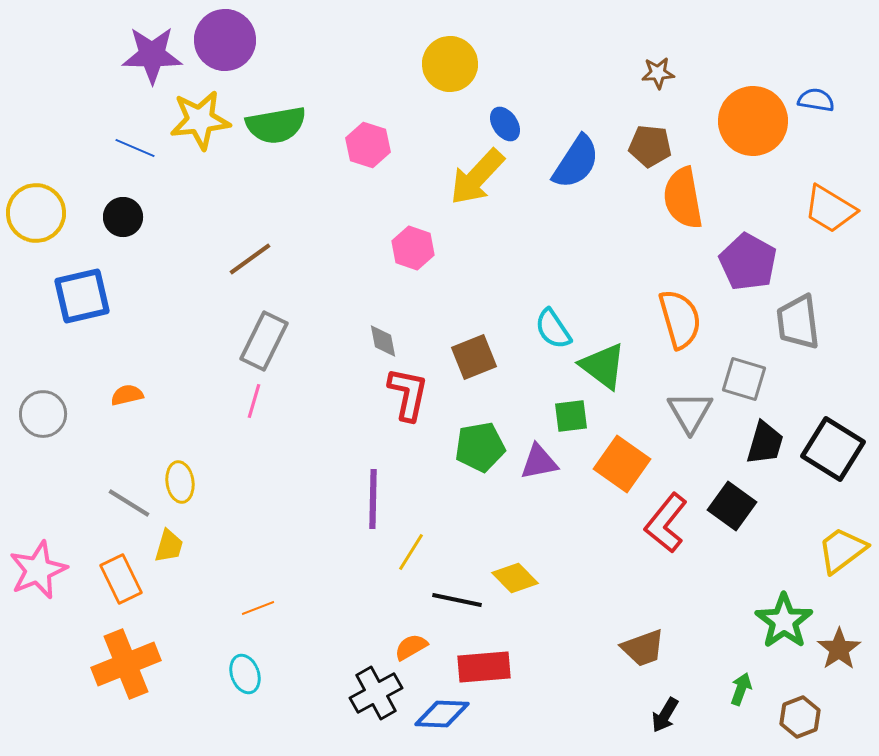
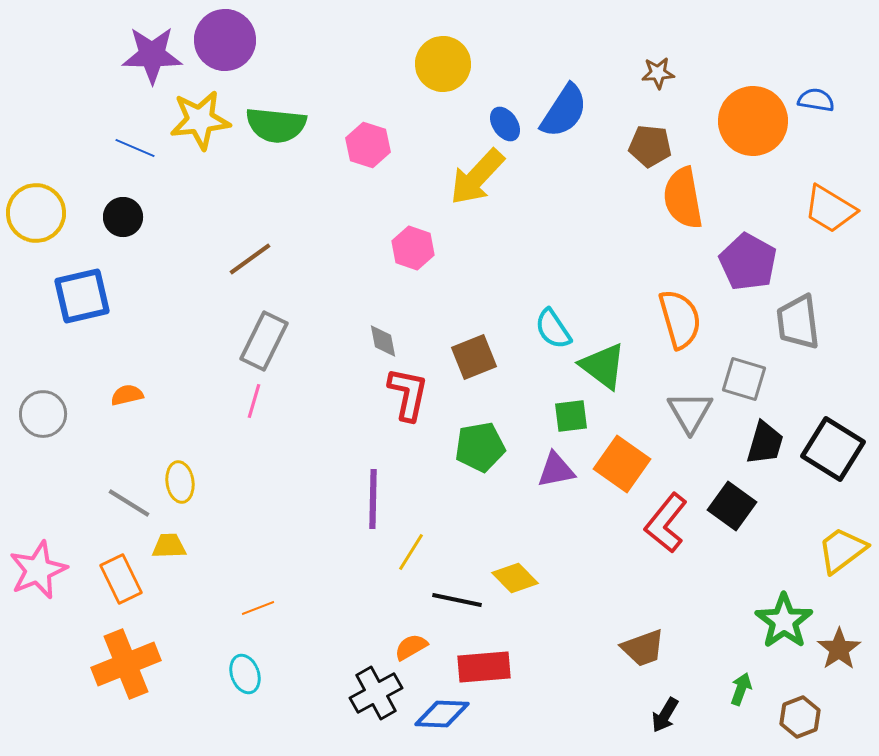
yellow circle at (450, 64): moved 7 px left
green semicircle at (276, 125): rotated 16 degrees clockwise
blue semicircle at (576, 162): moved 12 px left, 51 px up
purple triangle at (539, 462): moved 17 px right, 8 px down
yellow trapezoid at (169, 546): rotated 108 degrees counterclockwise
